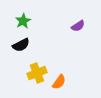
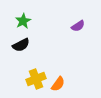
yellow cross: moved 1 px left, 6 px down
orange semicircle: moved 1 px left, 2 px down
